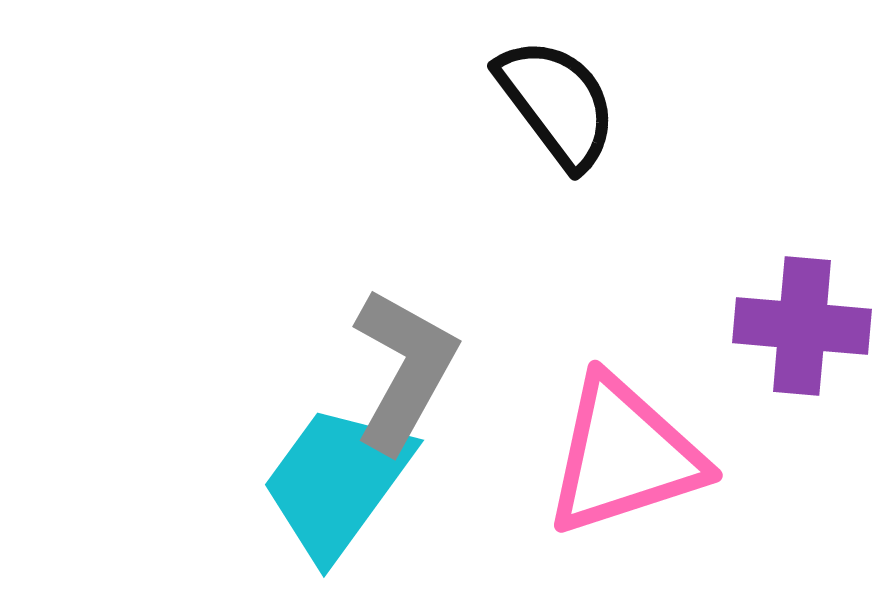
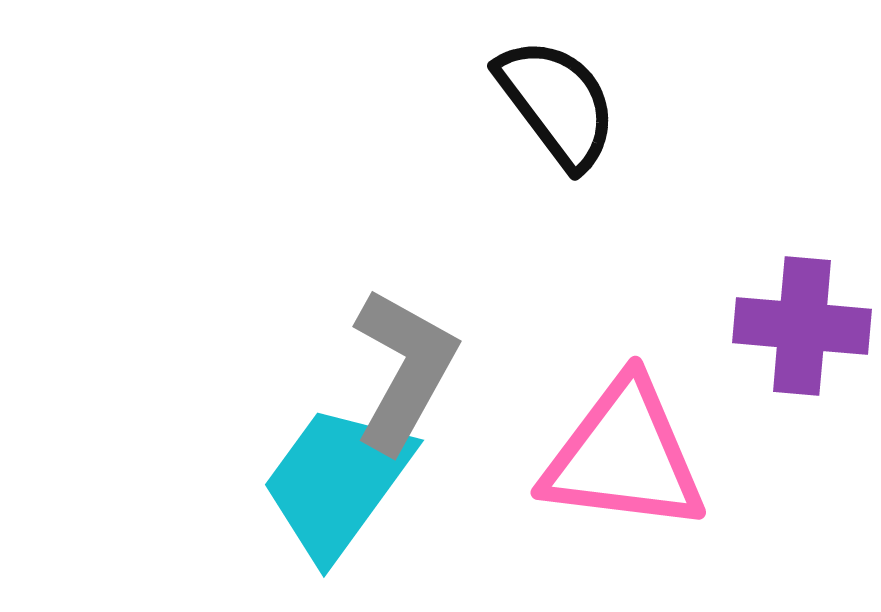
pink triangle: rotated 25 degrees clockwise
